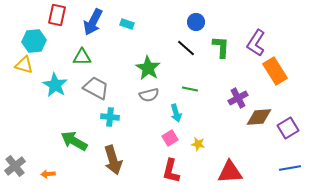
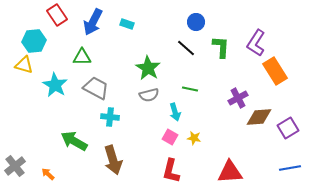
red rectangle: rotated 45 degrees counterclockwise
cyan arrow: moved 1 px left, 1 px up
pink square: moved 1 px up; rotated 28 degrees counterclockwise
yellow star: moved 4 px left, 6 px up
orange arrow: rotated 48 degrees clockwise
